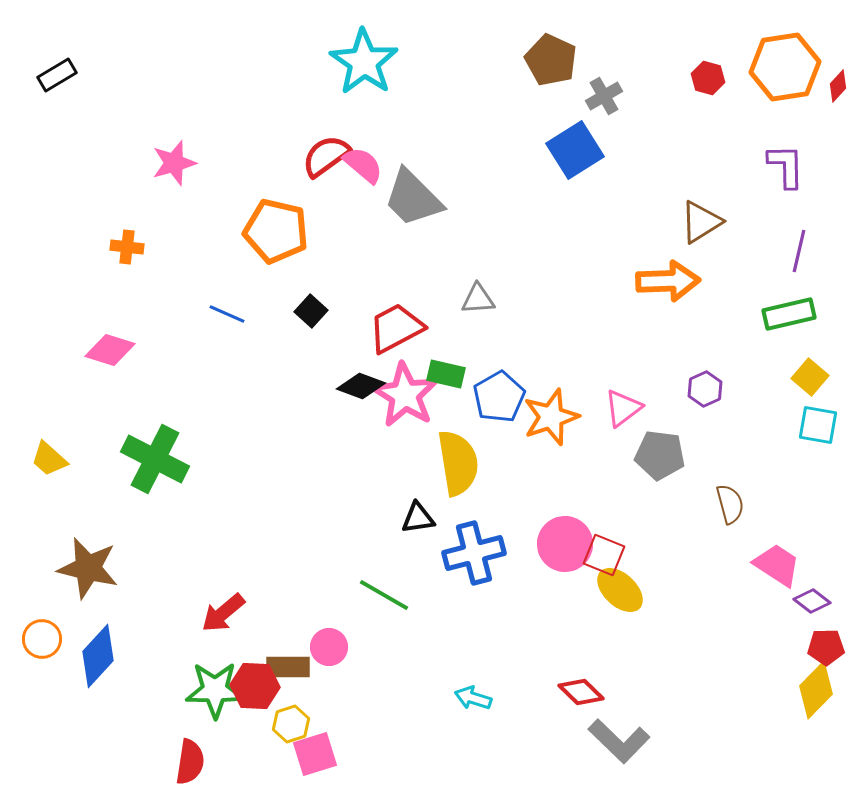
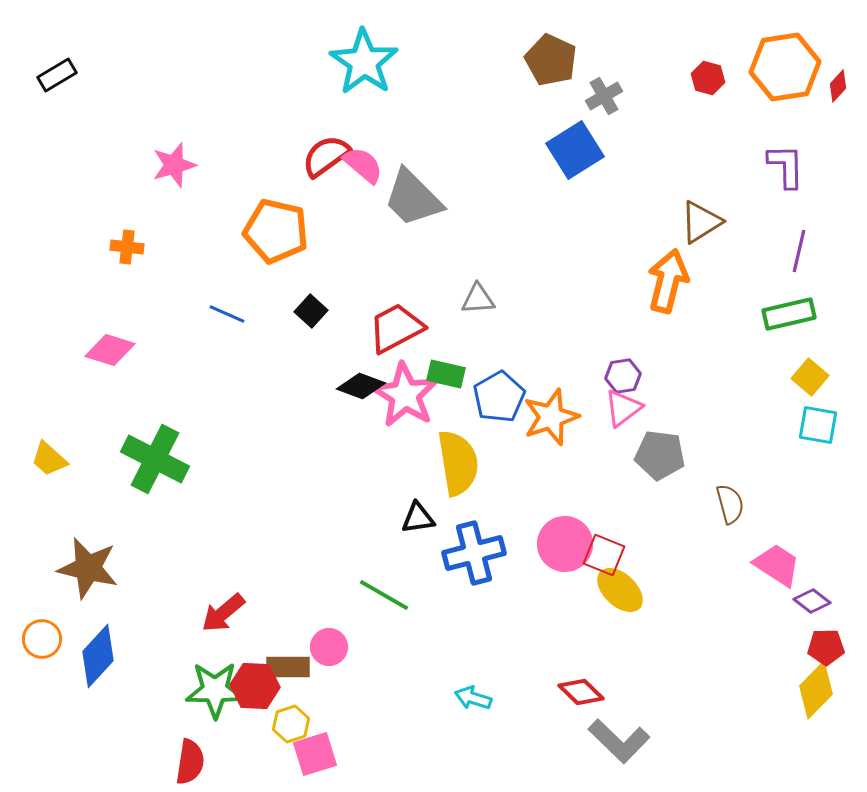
pink star at (174, 163): moved 2 px down
orange arrow at (668, 281): rotated 74 degrees counterclockwise
purple hexagon at (705, 389): moved 82 px left, 13 px up; rotated 16 degrees clockwise
